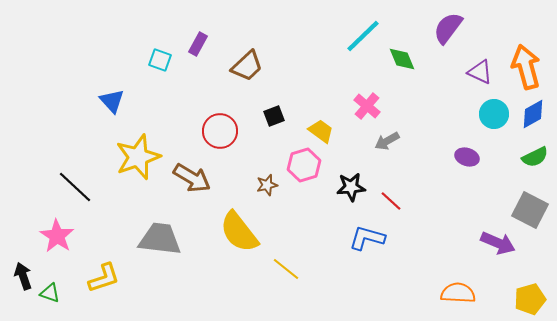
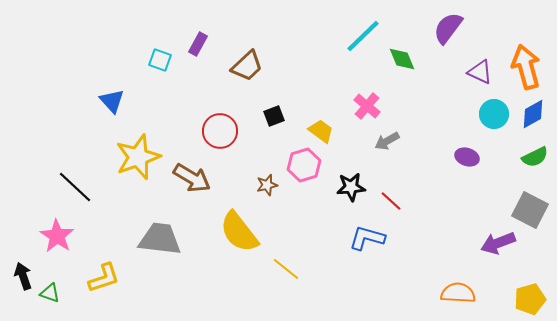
purple arrow: rotated 136 degrees clockwise
